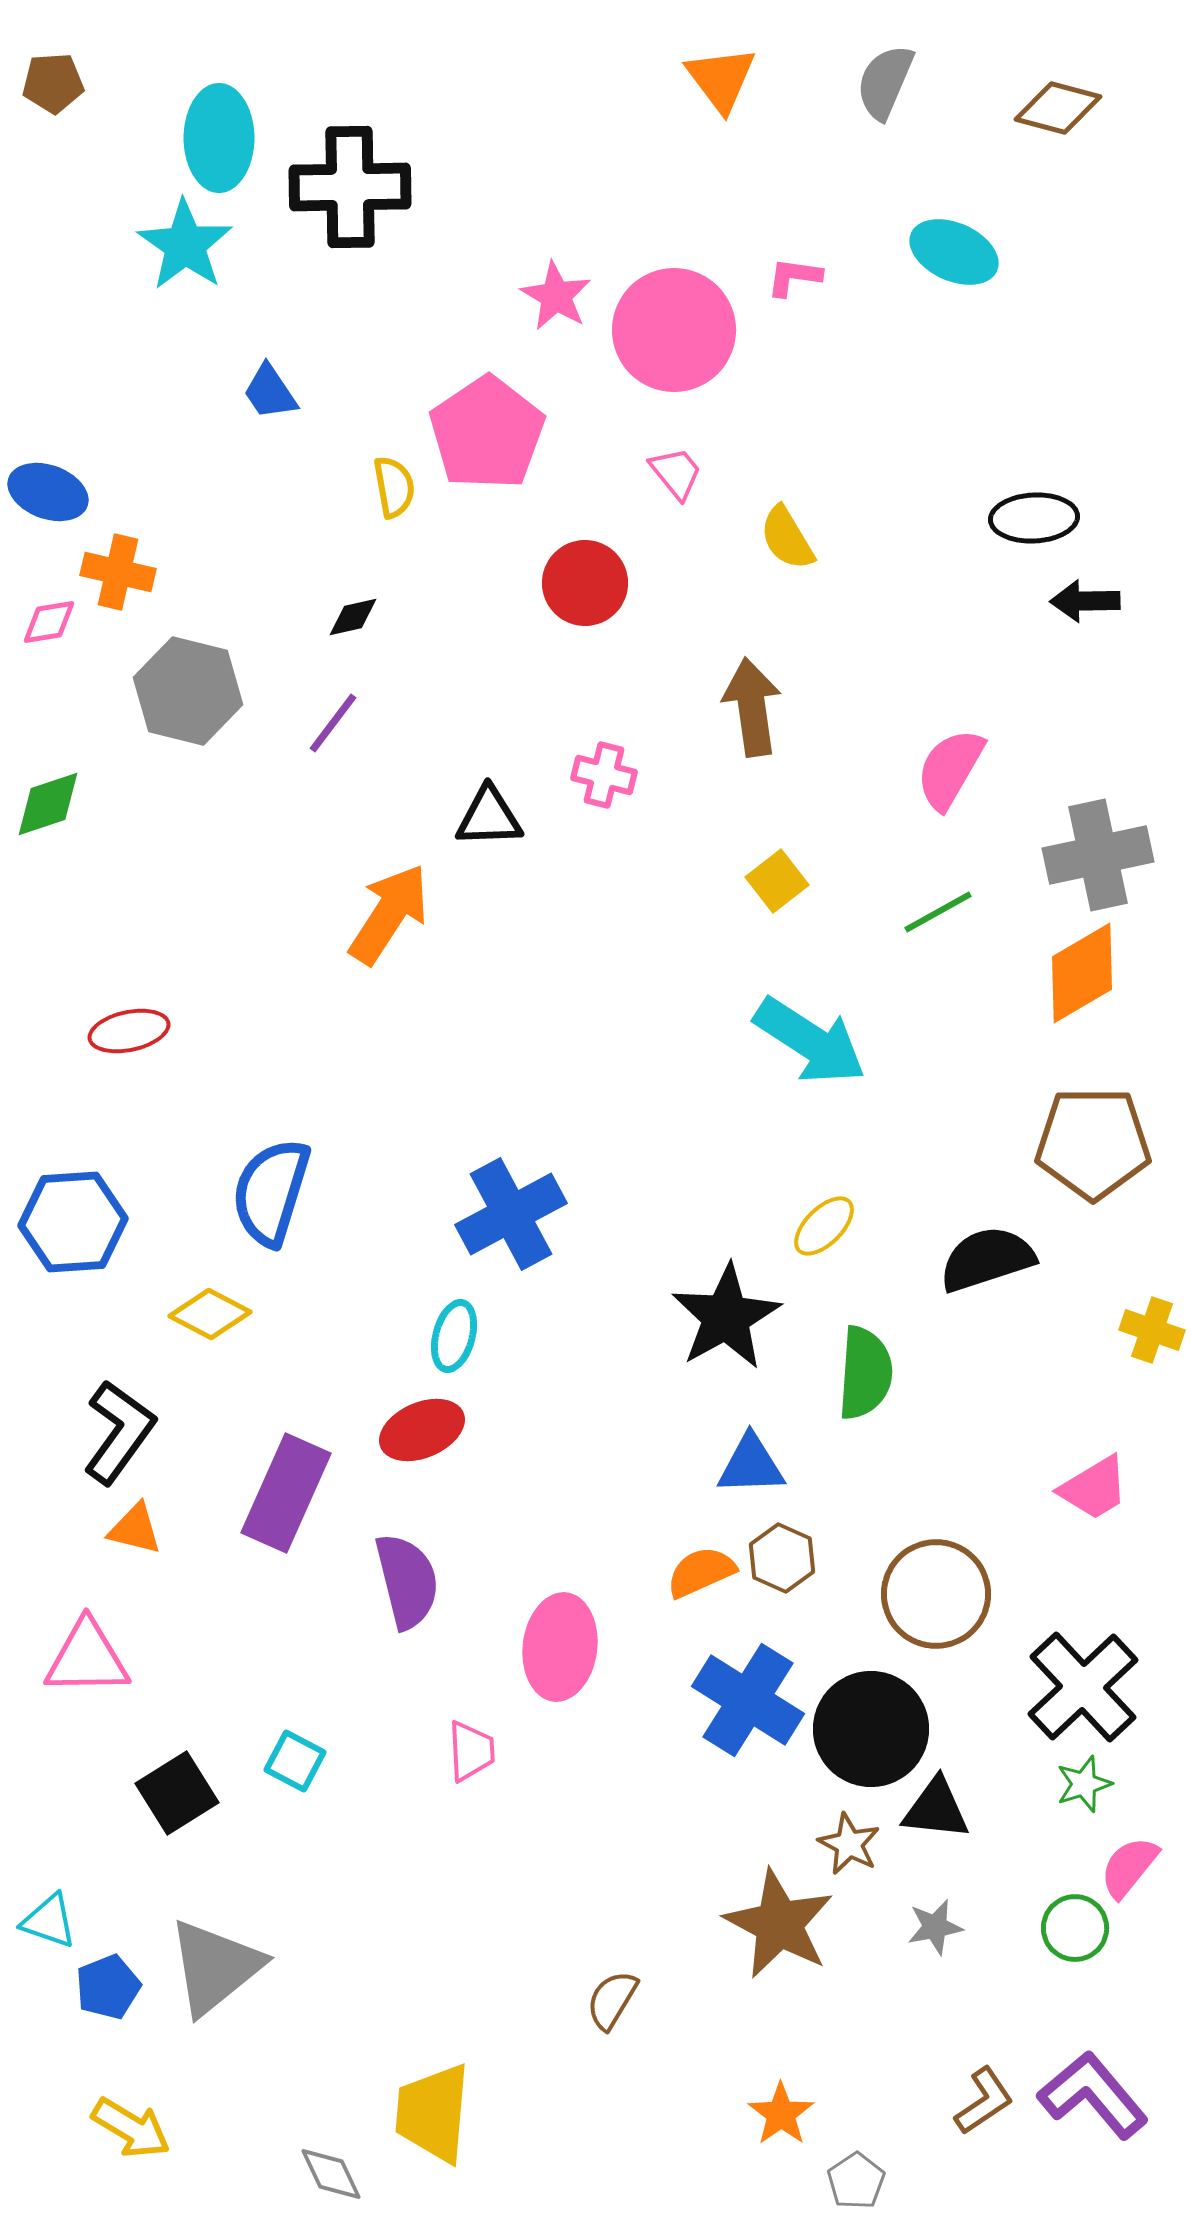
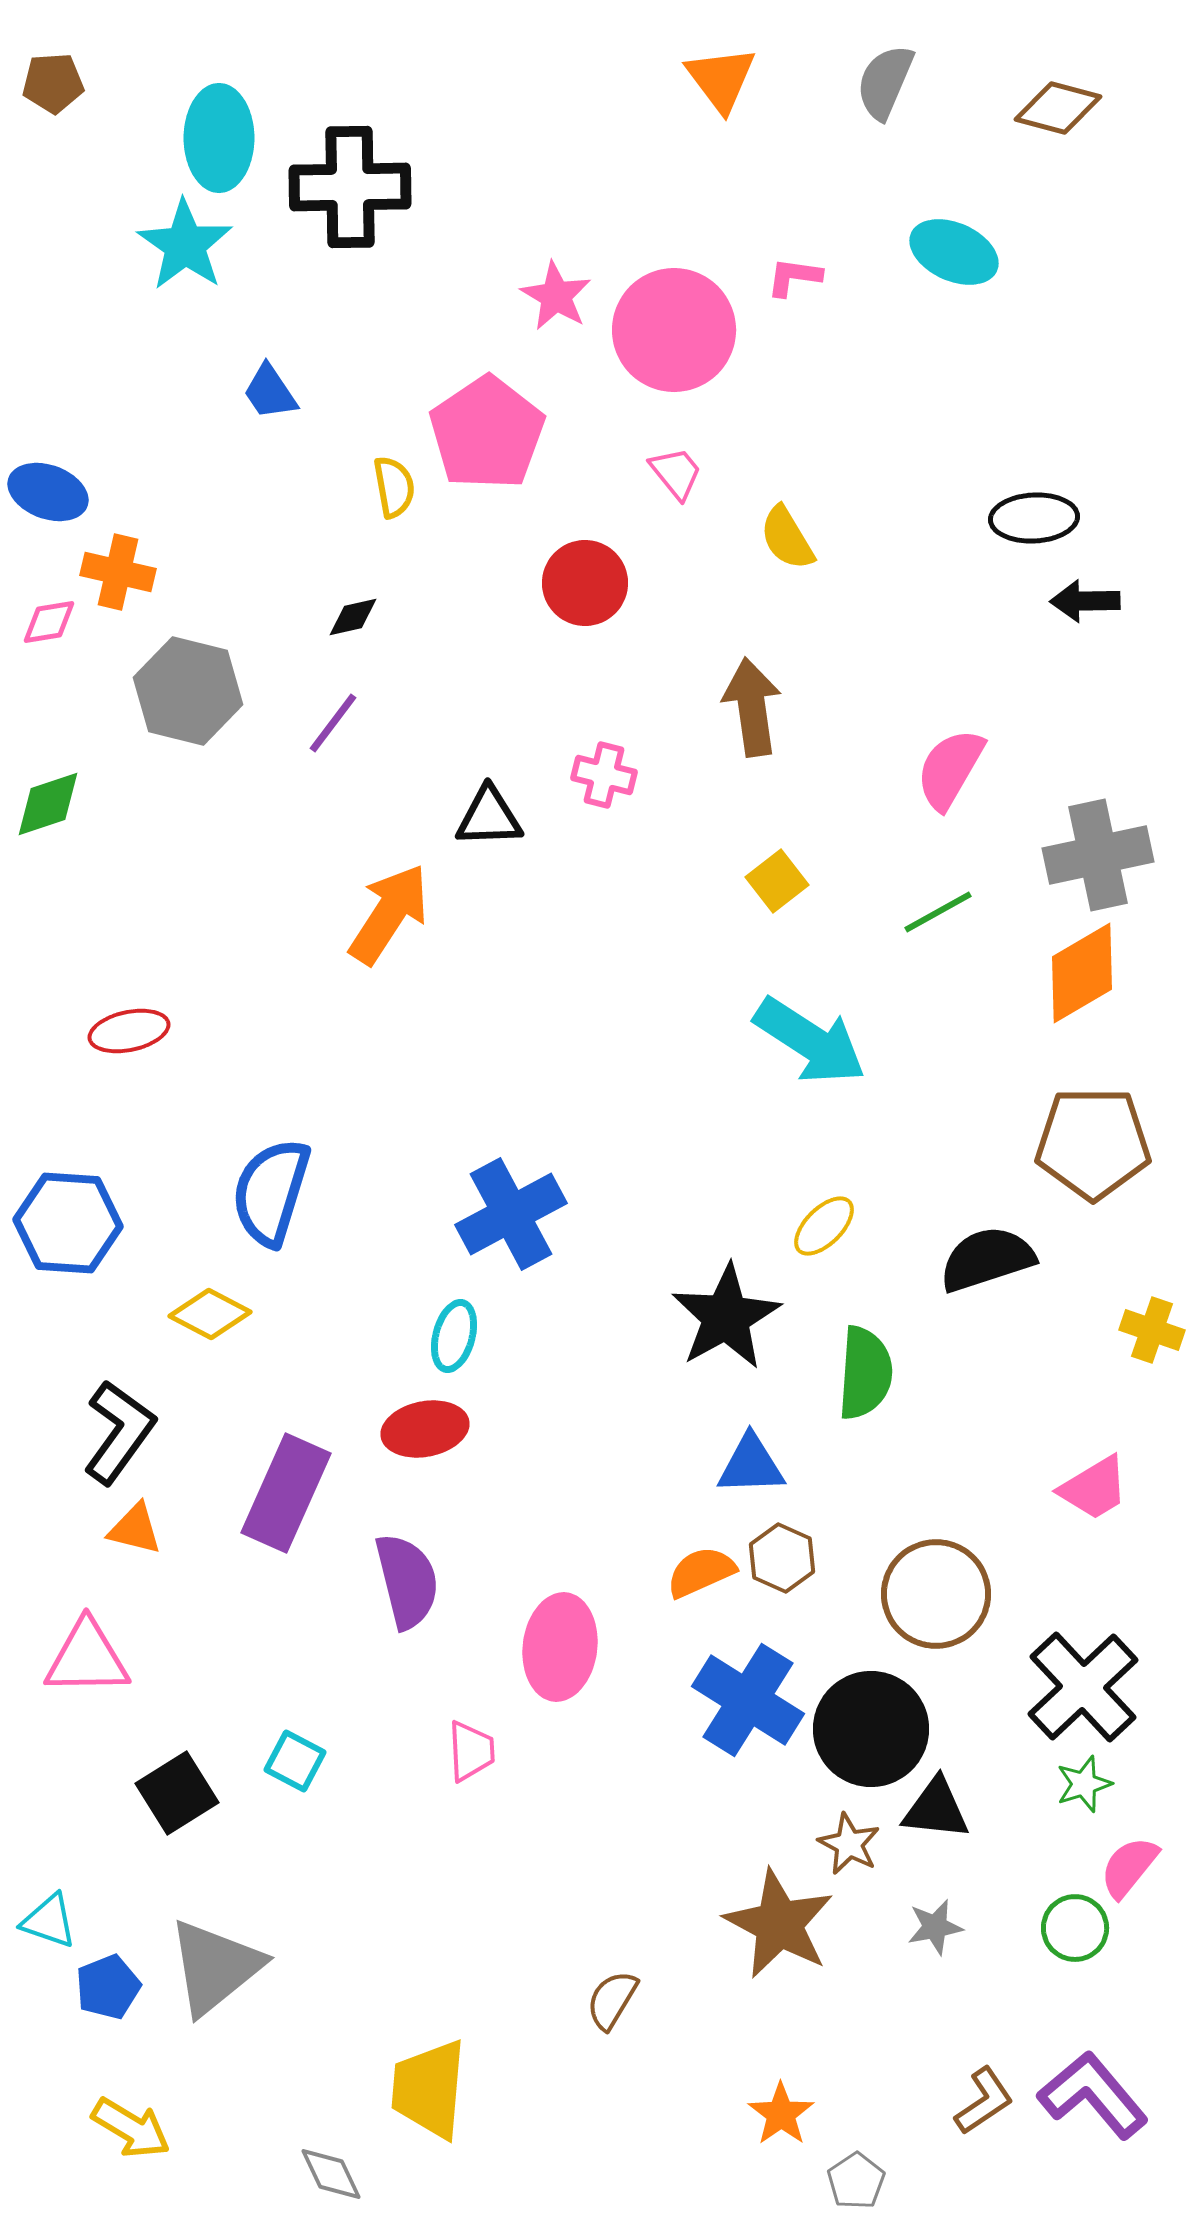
blue hexagon at (73, 1222): moved 5 px left, 1 px down; rotated 8 degrees clockwise
red ellipse at (422, 1430): moved 3 px right, 1 px up; rotated 12 degrees clockwise
yellow trapezoid at (433, 2113): moved 4 px left, 24 px up
